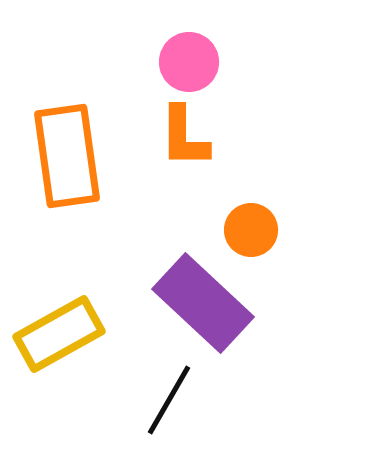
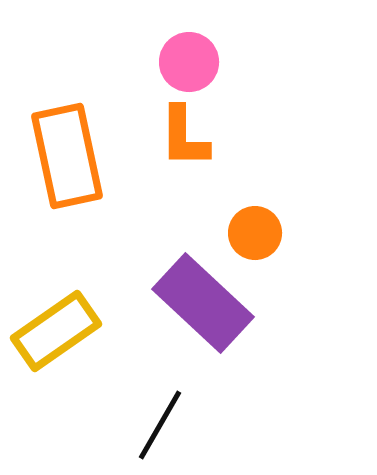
orange rectangle: rotated 4 degrees counterclockwise
orange circle: moved 4 px right, 3 px down
yellow rectangle: moved 3 px left, 3 px up; rotated 6 degrees counterclockwise
black line: moved 9 px left, 25 px down
